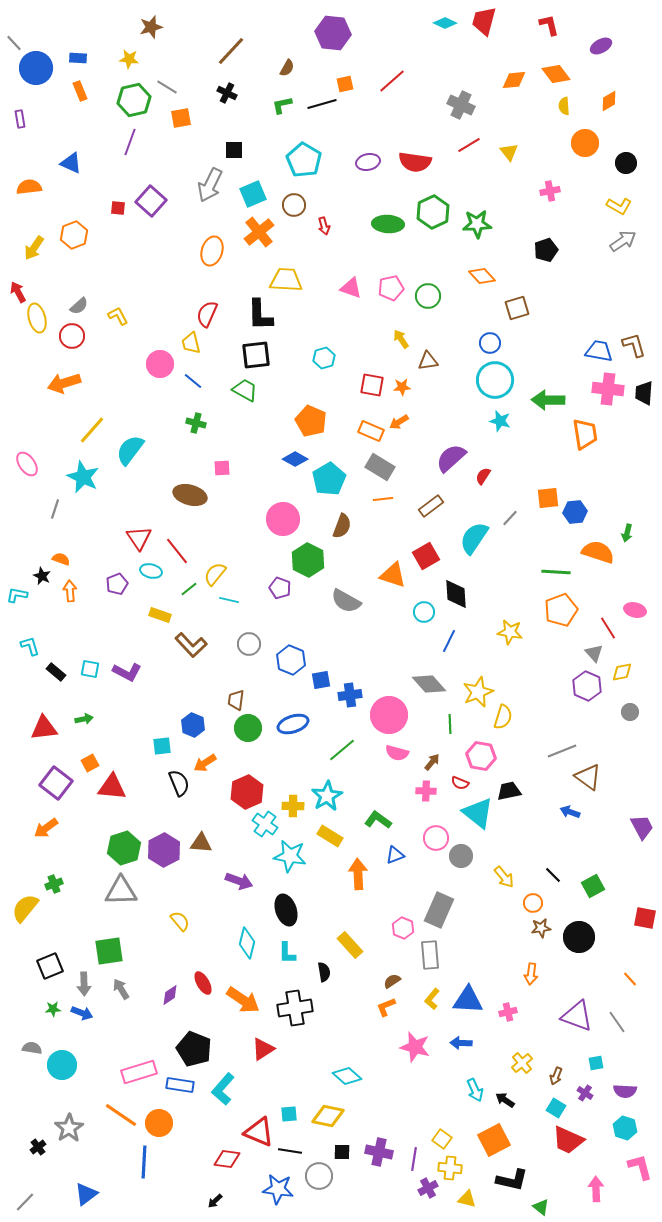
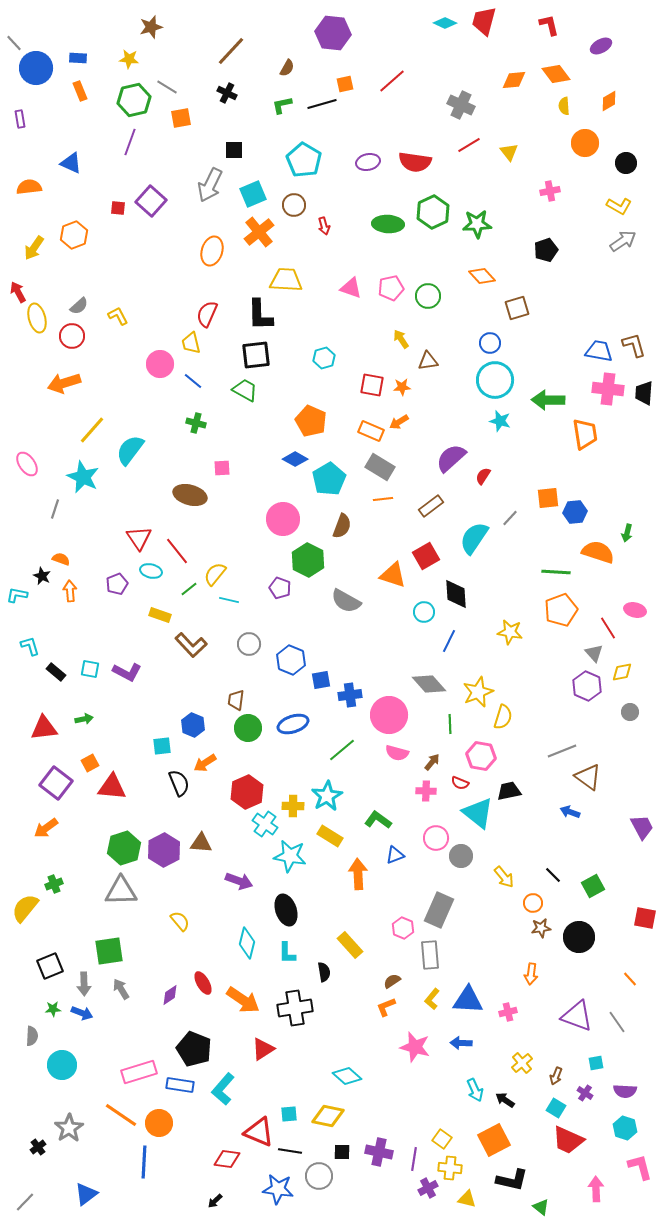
gray semicircle at (32, 1048): moved 12 px up; rotated 84 degrees clockwise
